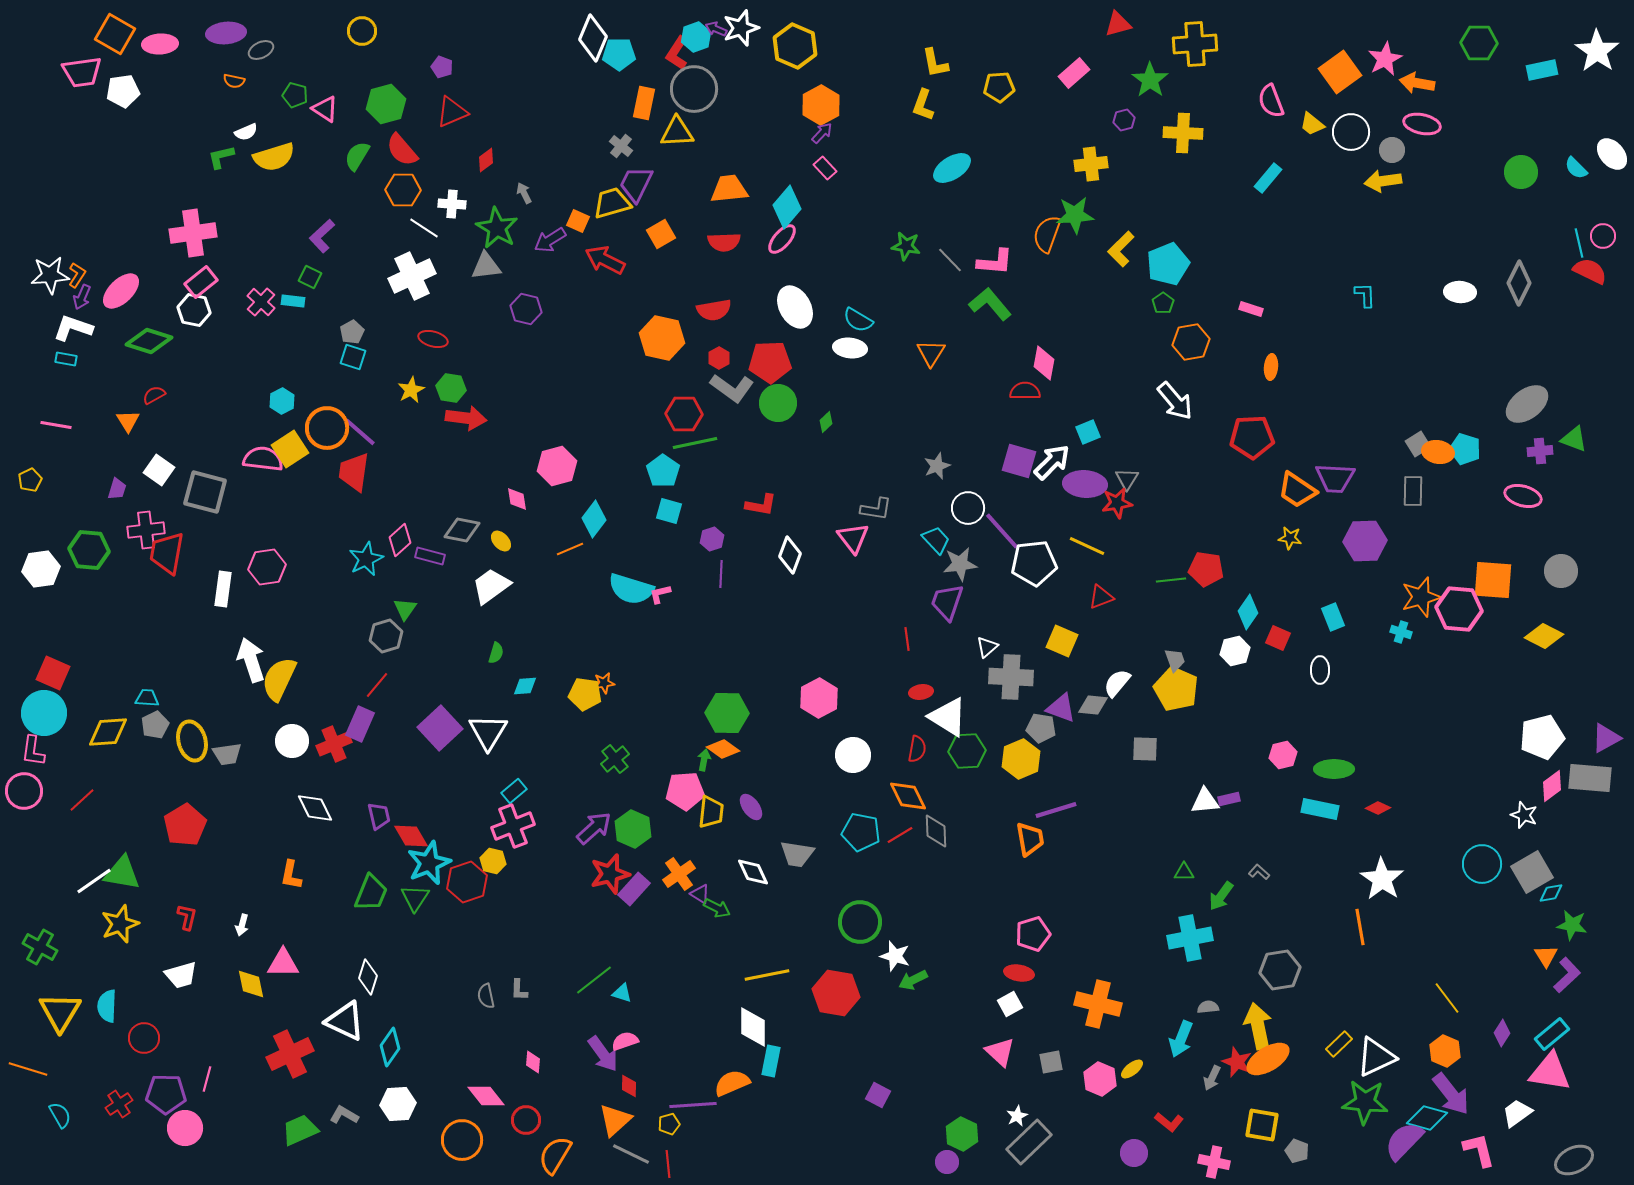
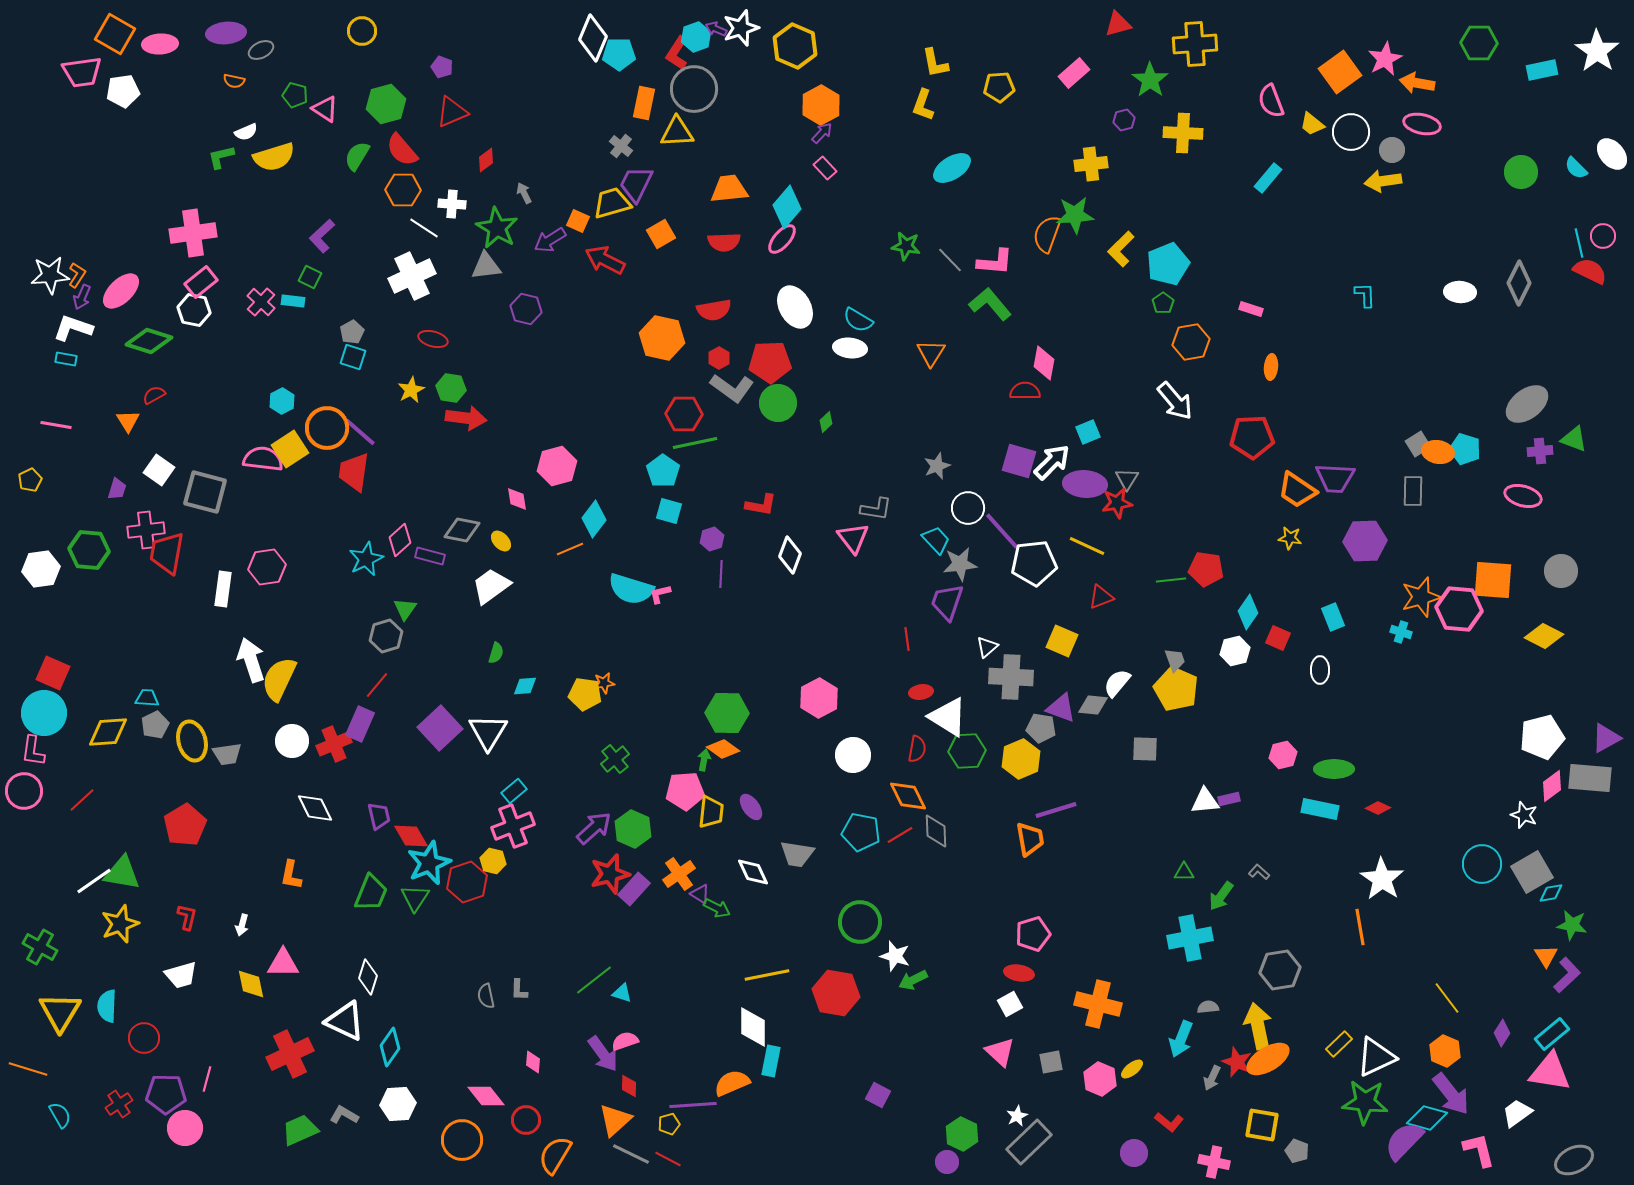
red line at (668, 1164): moved 5 px up; rotated 56 degrees counterclockwise
